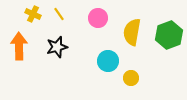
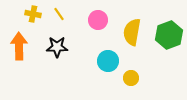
yellow cross: rotated 14 degrees counterclockwise
pink circle: moved 2 px down
black star: rotated 15 degrees clockwise
